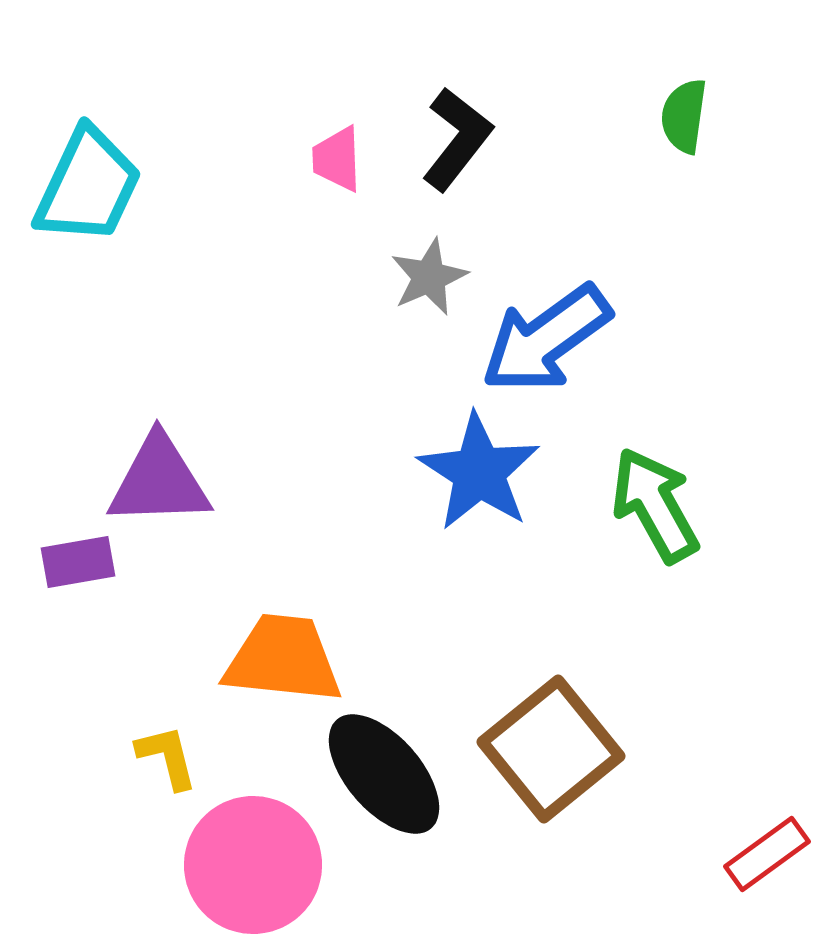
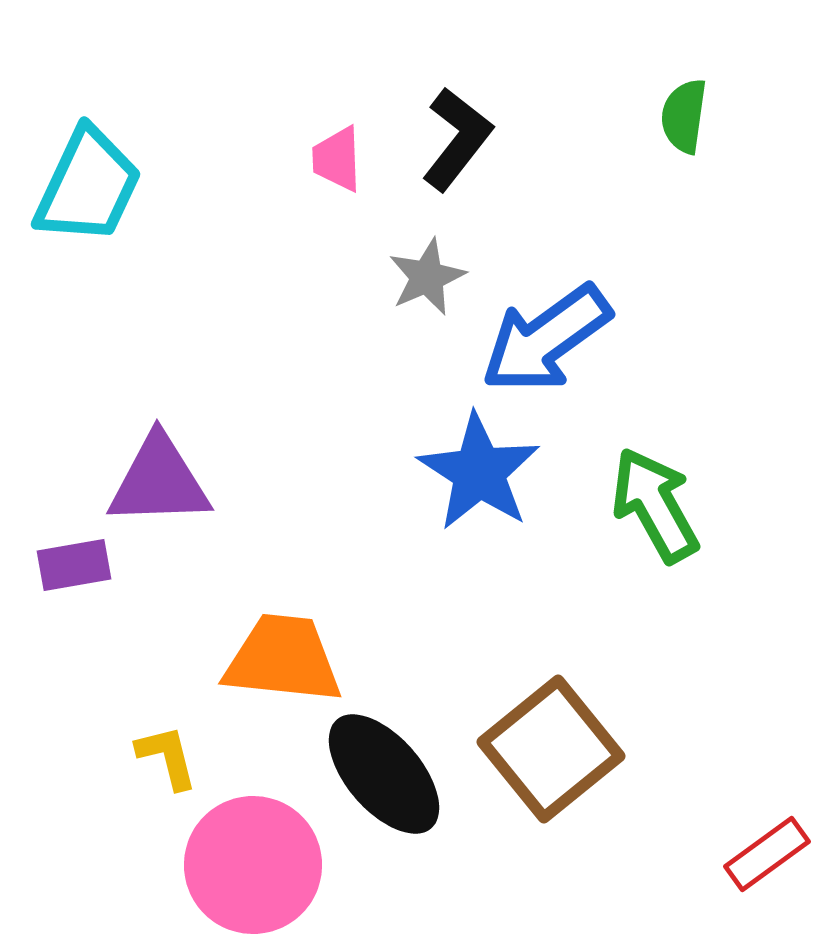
gray star: moved 2 px left
purple rectangle: moved 4 px left, 3 px down
